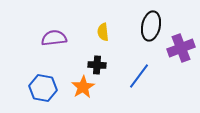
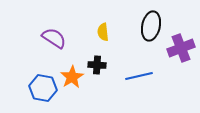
purple semicircle: rotated 40 degrees clockwise
blue line: rotated 40 degrees clockwise
orange star: moved 11 px left, 10 px up
